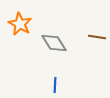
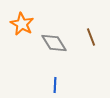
orange star: moved 2 px right
brown line: moved 6 px left; rotated 60 degrees clockwise
